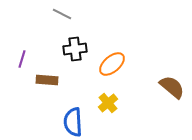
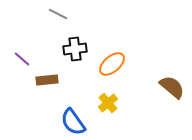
gray line: moved 4 px left
purple line: rotated 66 degrees counterclockwise
brown rectangle: rotated 10 degrees counterclockwise
blue semicircle: rotated 32 degrees counterclockwise
